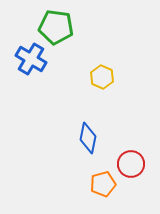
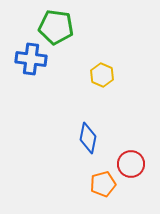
blue cross: rotated 24 degrees counterclockwise
yellow hexagon: moved 2 px up
